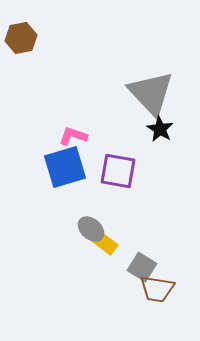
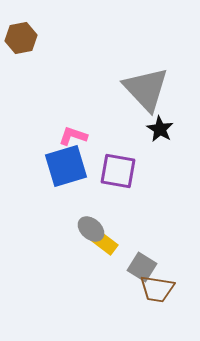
gray triangle: moved 5 px left, 4 px up
blue square: moved 1 px right, 1 px up
